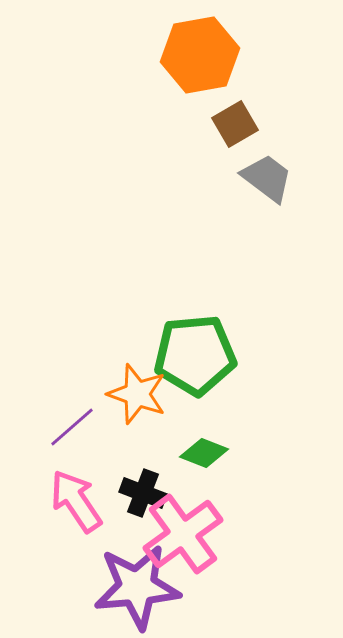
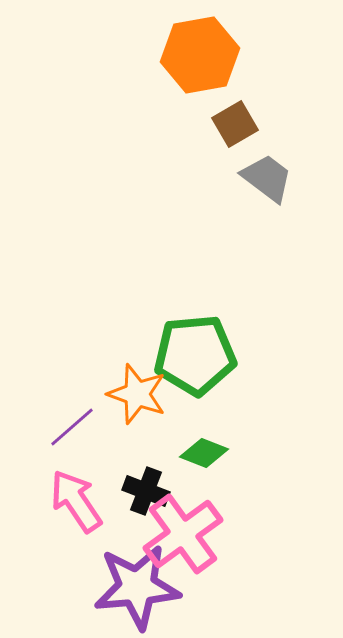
black cross: moved 3 px right, 2 px up
